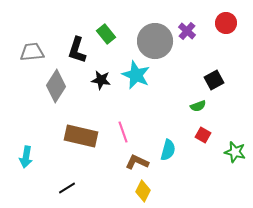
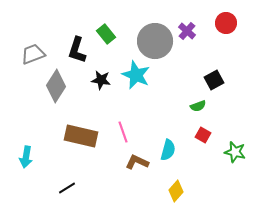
gray trapezoid: moved 1 px right, 2 px down; rotated 15 degrees counterclockwise
yellow diamond: moved 33 px right; rotated 15 degrees clockwise
